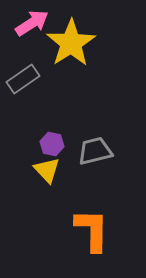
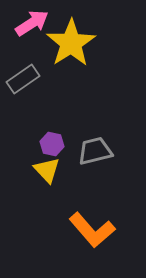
orange L-shape: rotated 138 degrees clockwise
